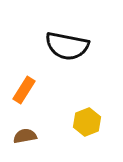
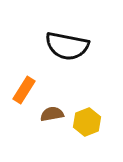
brown semicircle: moved 27 px right, 22 px up
